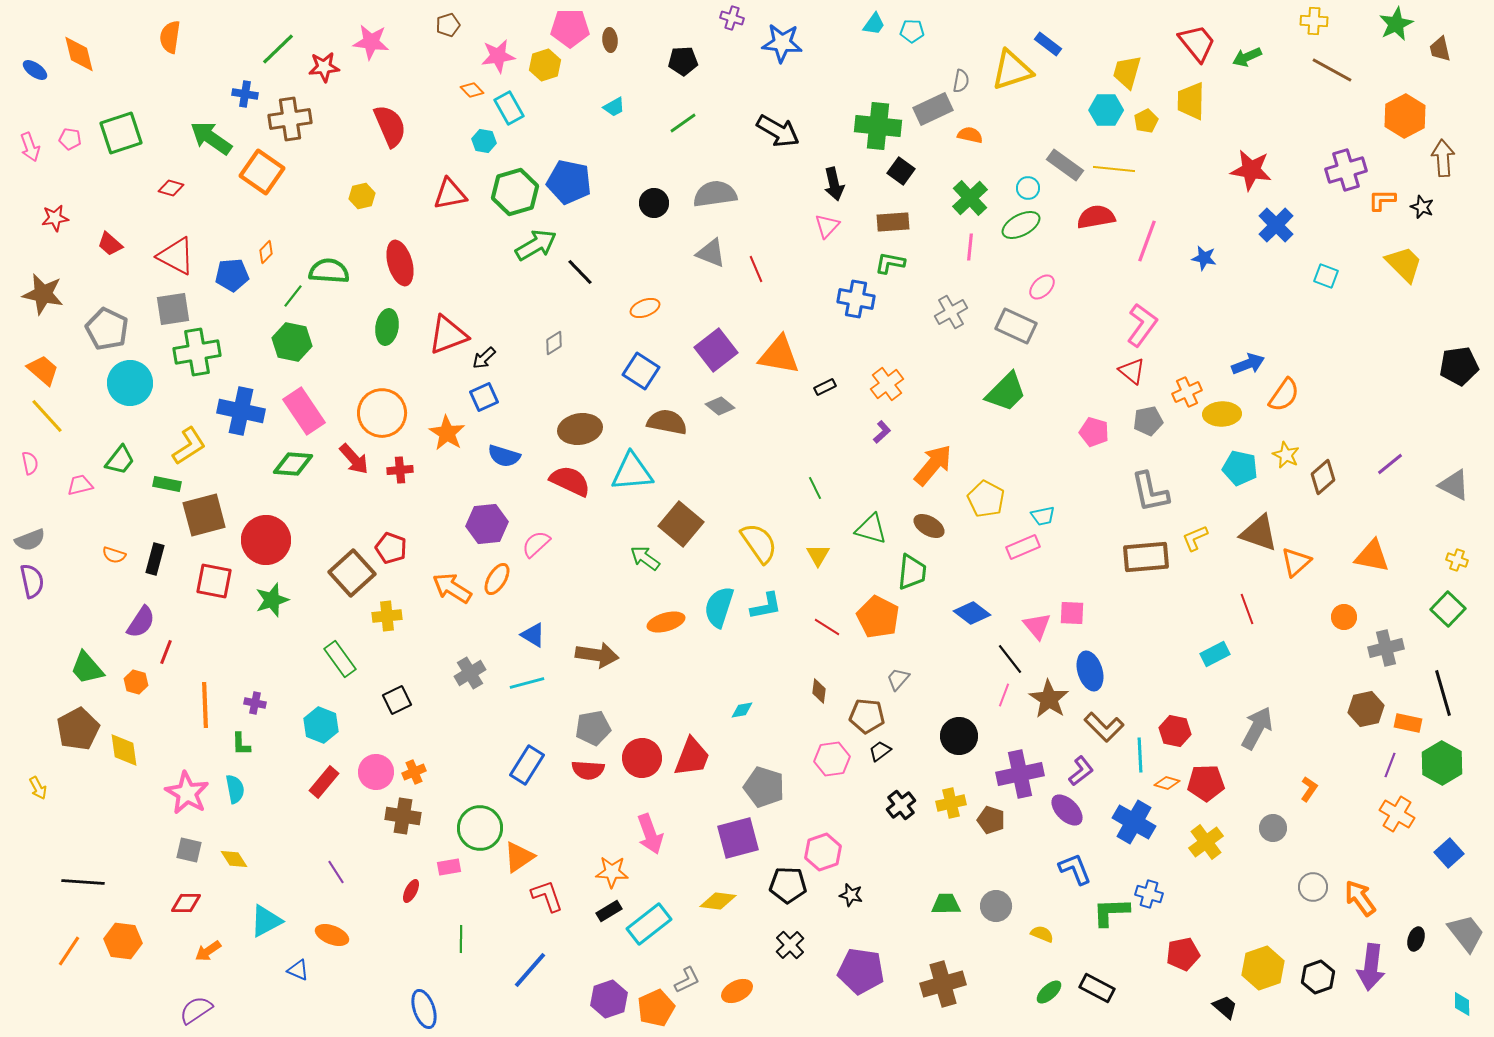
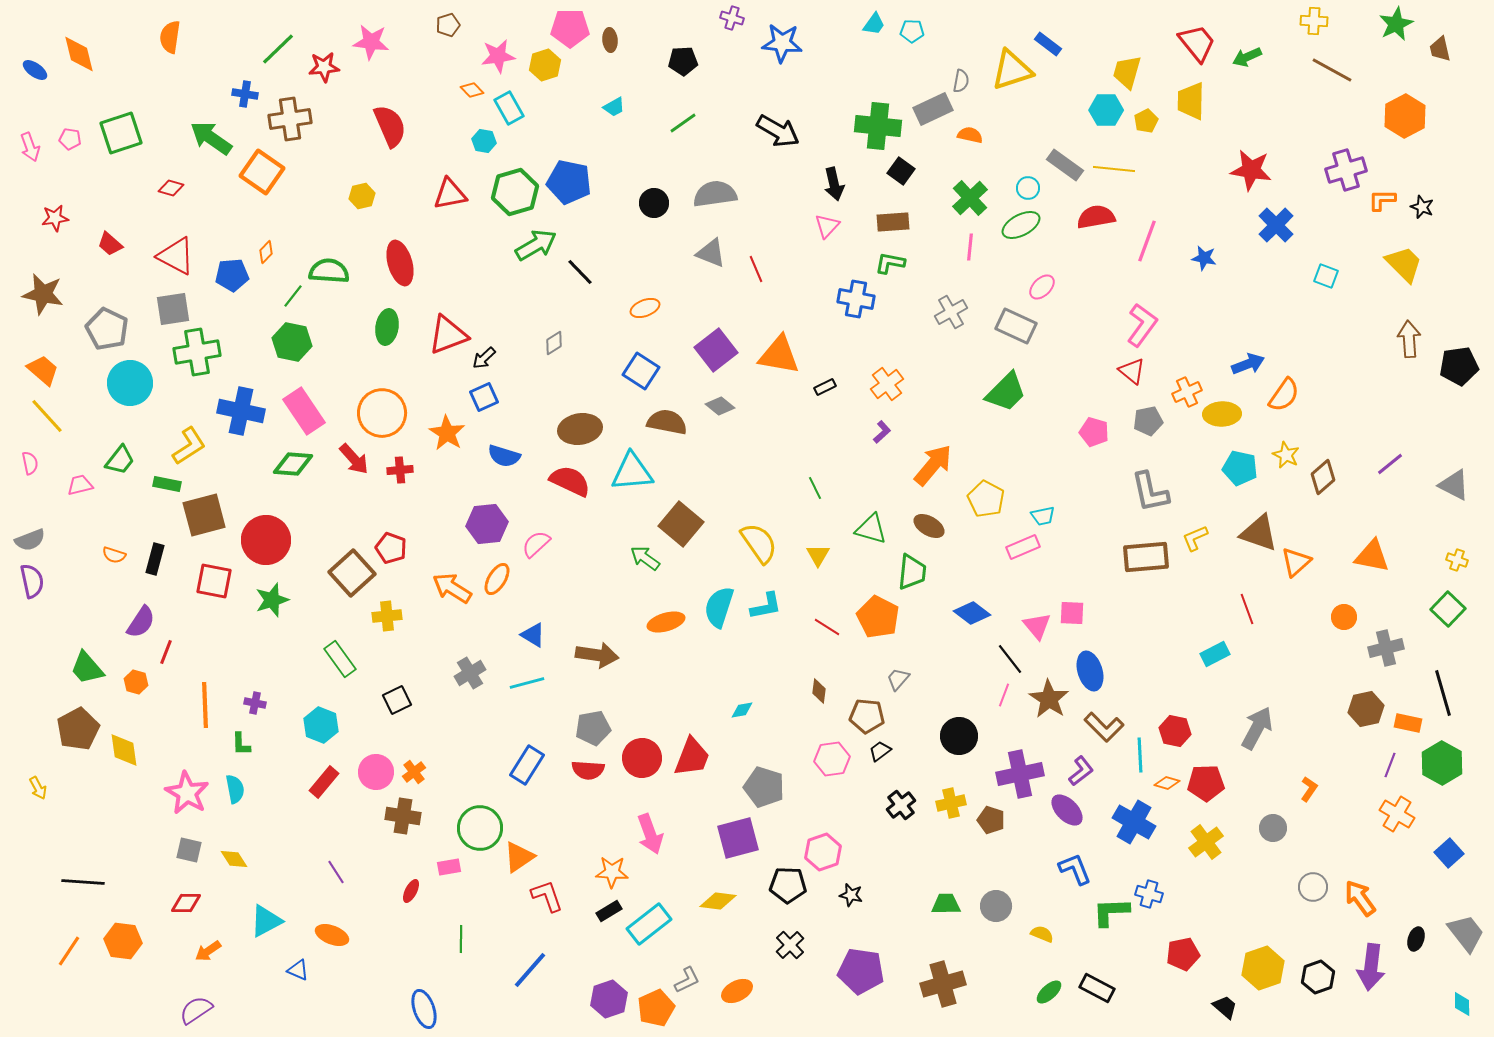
brown arrow at (1443, 158): moved 34 px left, 181 px down
orange cross at (414, 772): rotated 15 degrees counterclockwise
